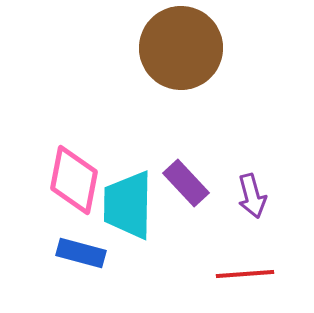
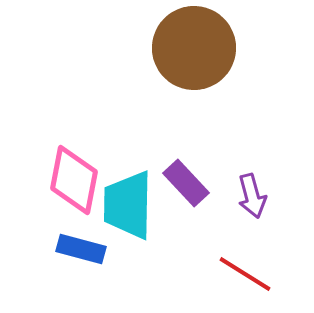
brown circle: moved 13 px right
blue rectangle: moved 4 px up
red line: rotated 36 degrees clockwise
